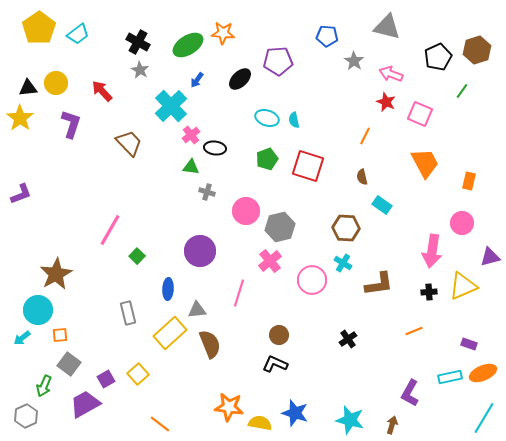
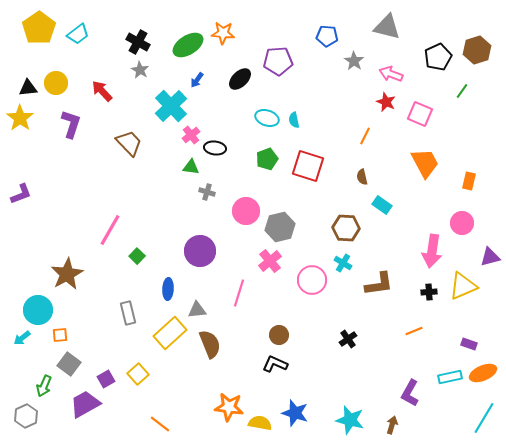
brown star at (56, 274): moved 11 px right
